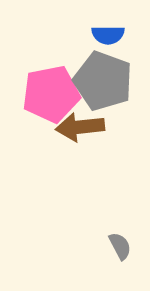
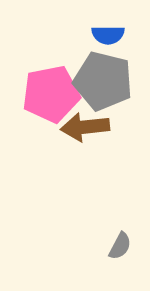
gray pentagon: rotated 6 degrees counterclockwise
brown arrow: moved 5 px right
gray semicircle: rotated 56 degrees clockwise
